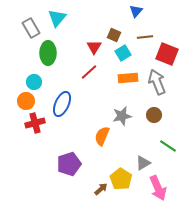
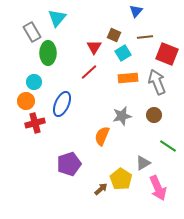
gray rectangle: moved 1 px right, 4 px down
